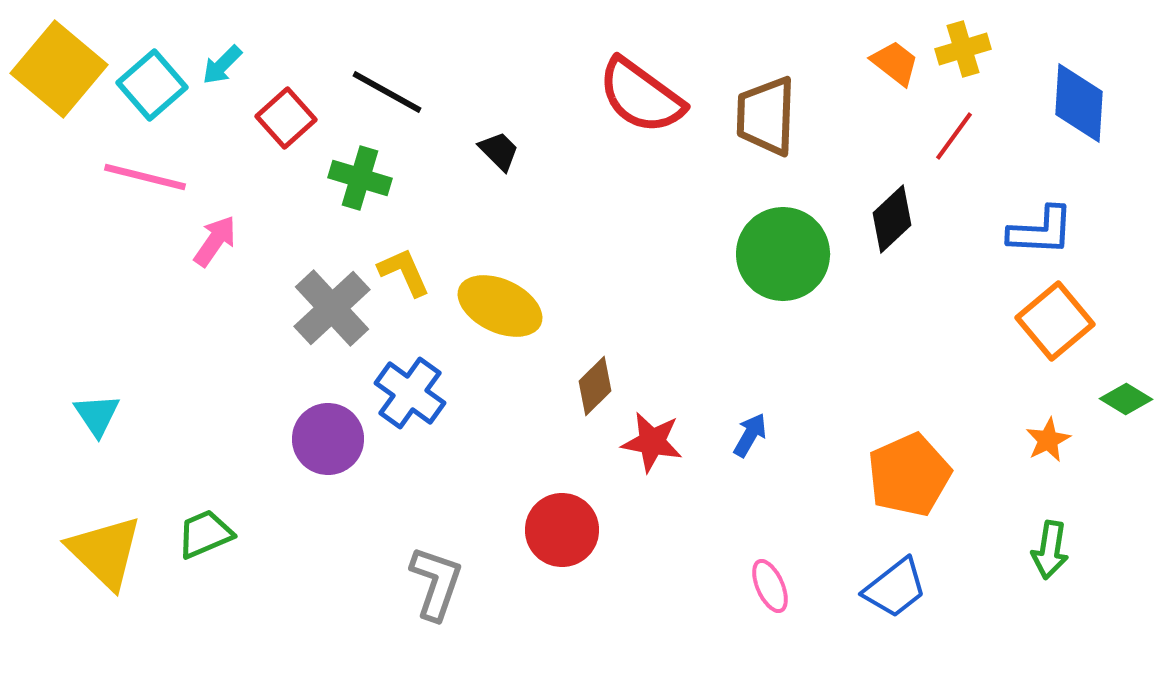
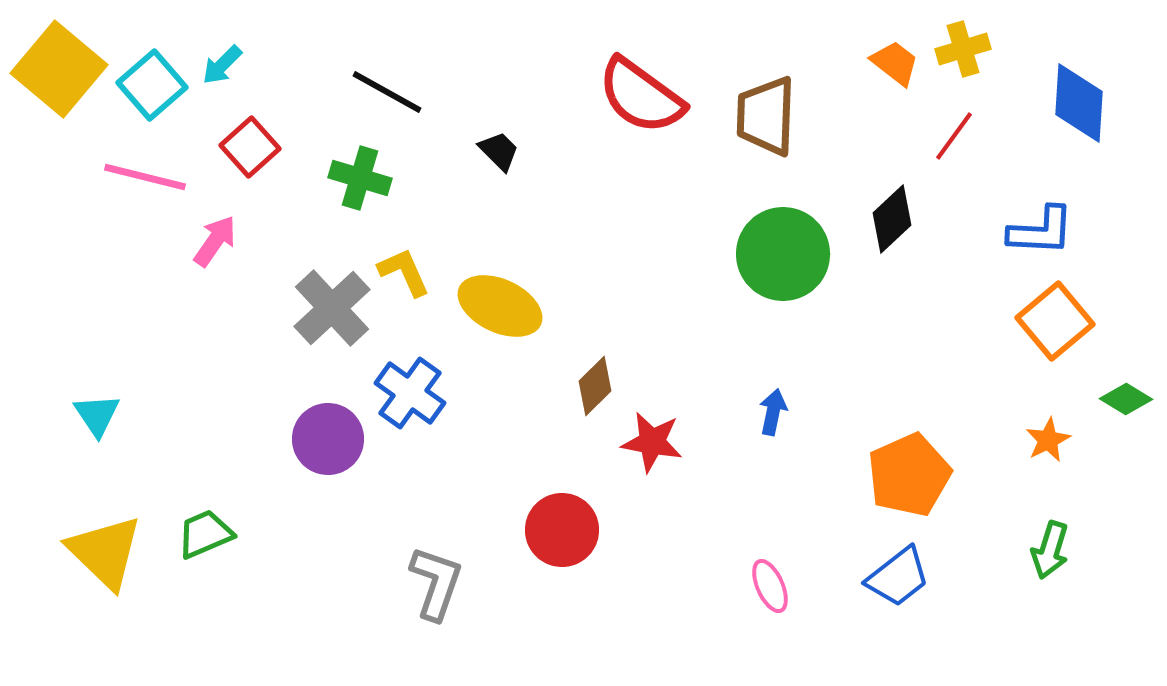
red square: moved 36 px left, 29 px down
blue arrow: moved 23 px right, 23 px up; rotated 18 degrees counterclockwise
green arrow: rotated 8 degrees clockwise
blue trapezoid: moved 3 px right, 11 px up
